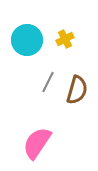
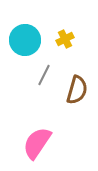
cyan circle: moved 2 px left
gray line: moved 4 px left, 7 px up
